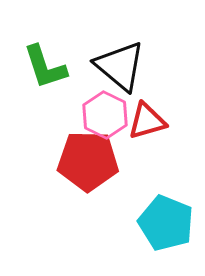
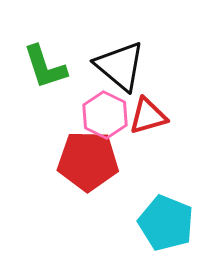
red triangle: moved 1 px right, 5 px up
